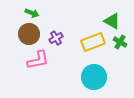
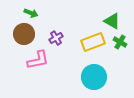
green arrow: moved 1 px left
brown circle: moved 5 px left
